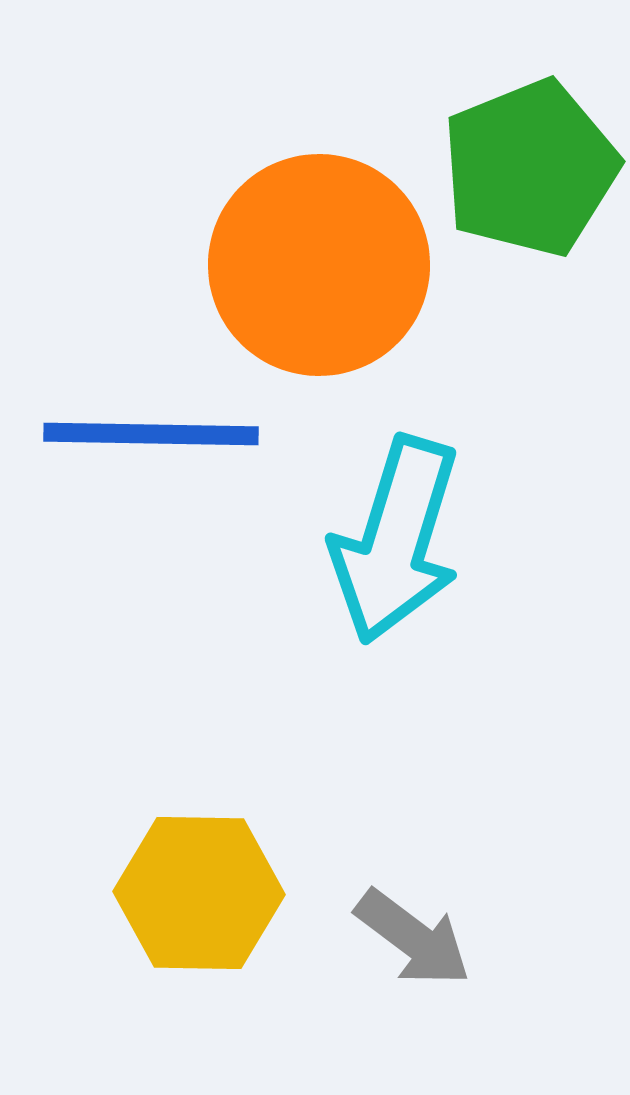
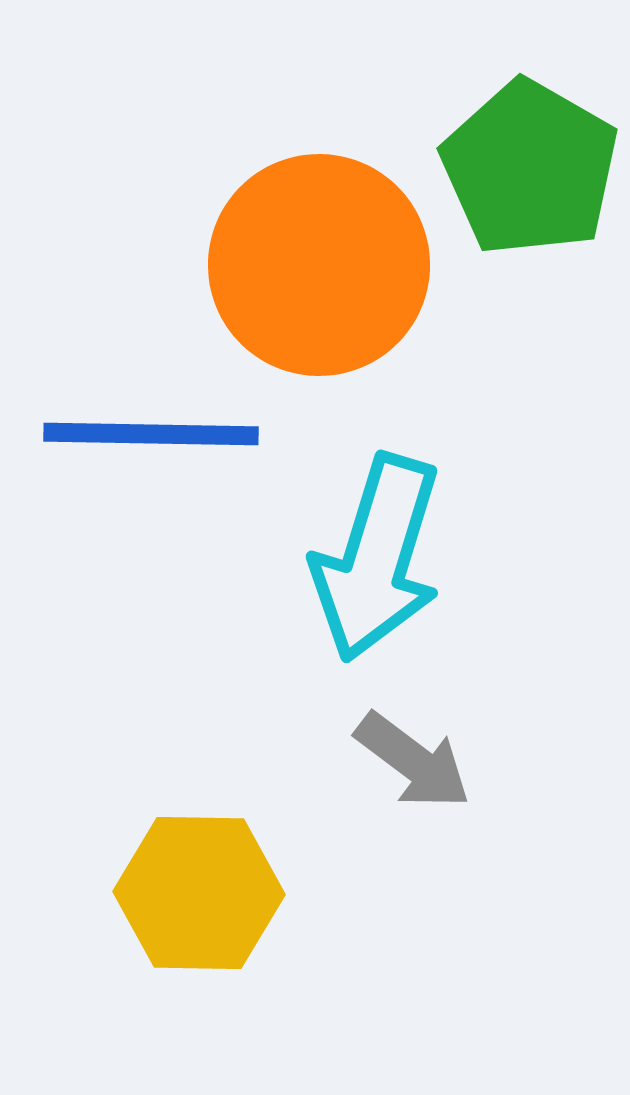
green pentagon: rotated 20 degrees counterclockwise
cyan arrow: moved 19 px left, 18 px down
gray arrow: moved 177 px up
